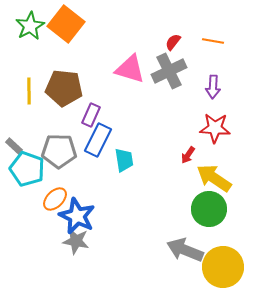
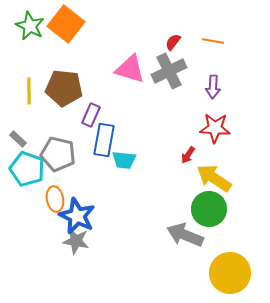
green star: rotated 16 degrees counterclockwise
blue rectangle: moved 6 px right; rotated 16 degrees counterclockwise
gray rectangle: moved 4 px right, 7 px up
gray pentagon: moved 1 px left, 3 px down; rotated 12 degrees clockwise
cyan trapezoid: rotated 105 degrees clockwise
orange ellipse: rotated 55 degrees counterclockwise
gray arrow: moved 15 px up
yellow circle: moved 7 px right, 6 px down
